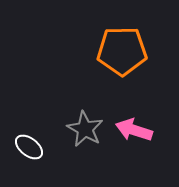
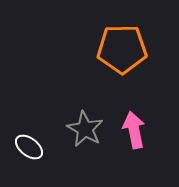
orange pentagon: moved 2 px up
pink arrow: rotated 60 degrees clockwise
